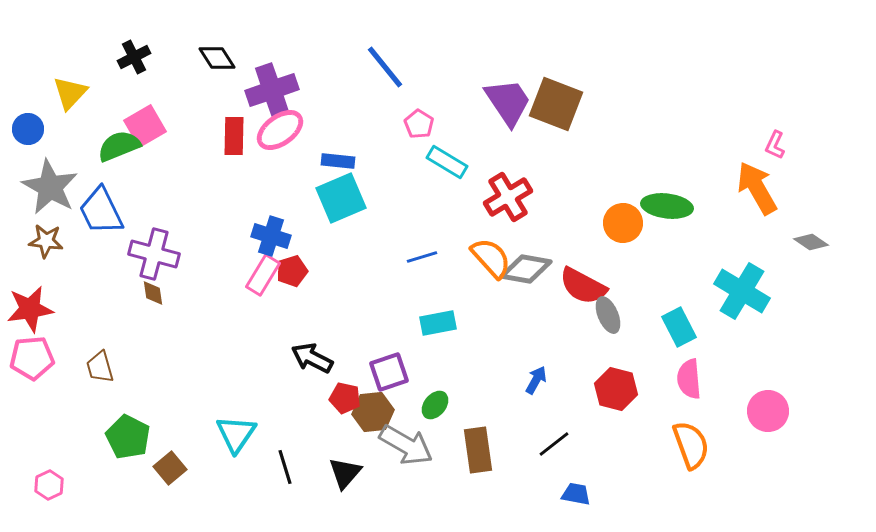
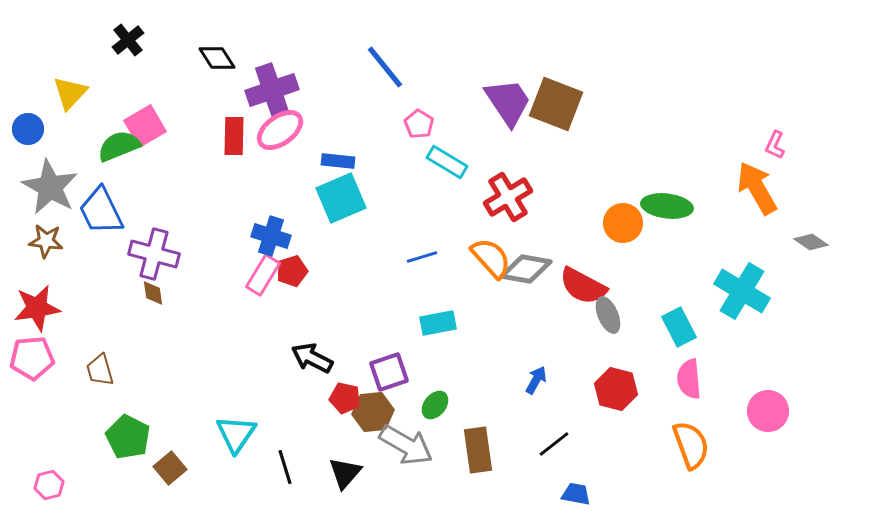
black cross at (134, 57): moved 6 px left, 17 px up; rotated 12 degrees counterclockwise
red star at (30, 309): moved 7 px right, 1 px up
brown trapezoid at (100, 367): moved 3 px down
pink hexagon at (49, 485): rotated 12 degrees clockwise
